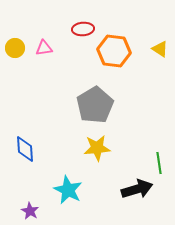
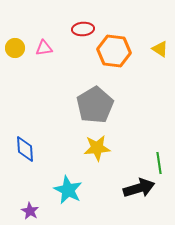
black arrow: moved 2 px right, 1 px up
